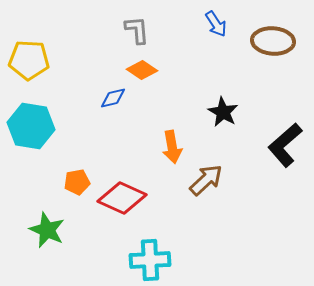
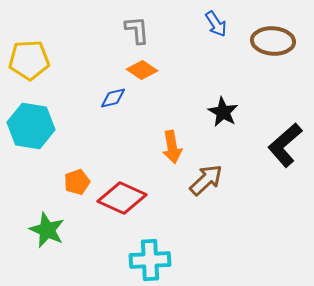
yellow pentagon: rotated 6 degrees counterclockwise
orange pentagon: rotated 10 degrees counterclockwise
